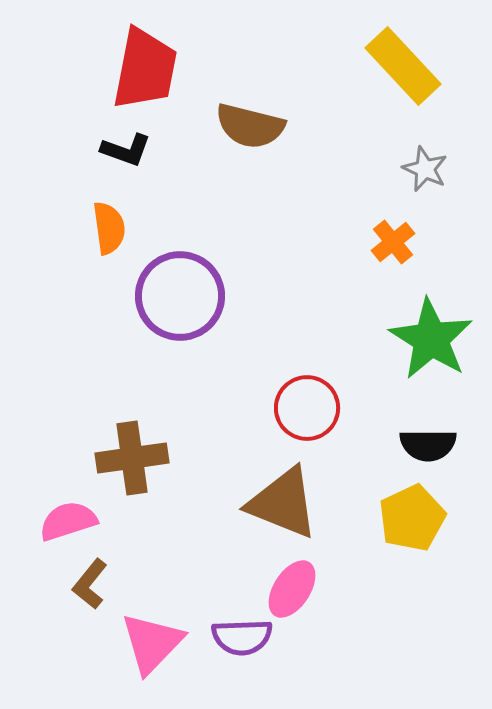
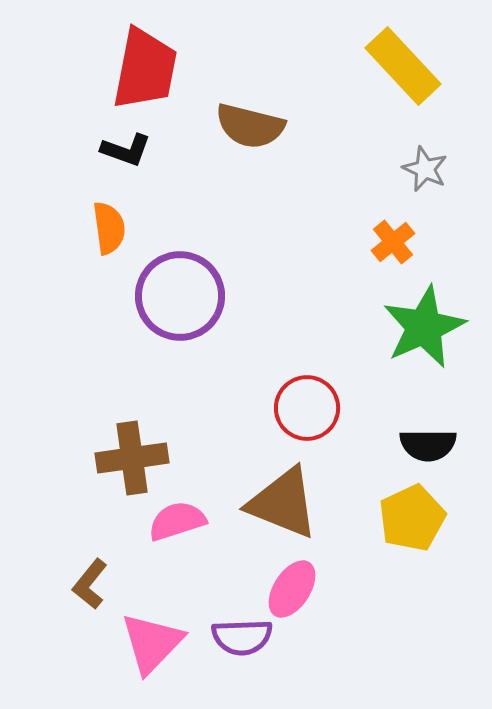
green star: moved 7 px left, 12 px up; rotated 16 degrees clockwise
pink semicircle: moved 109 px right
